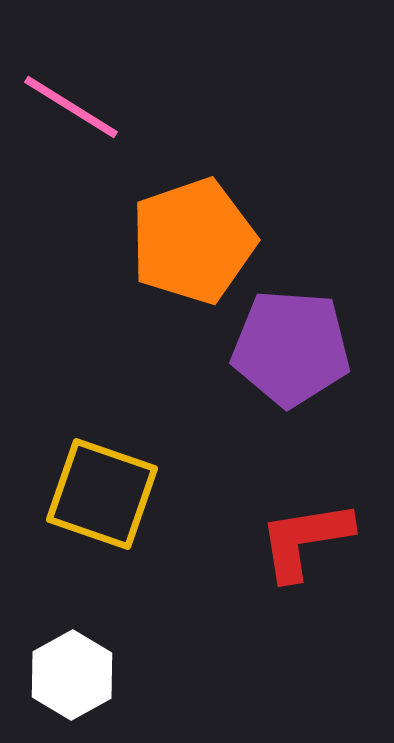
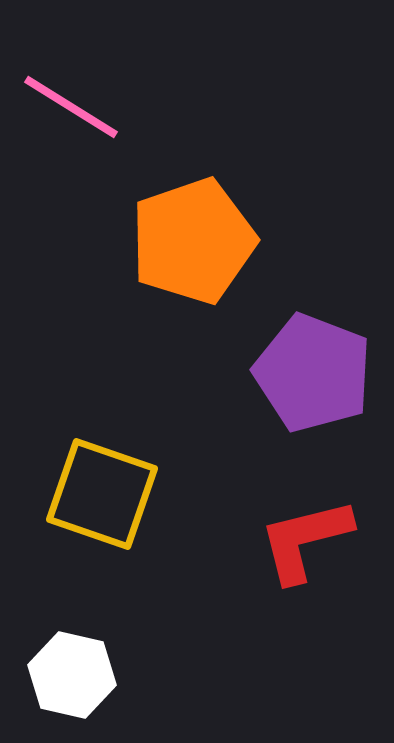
purple pentagon: moved 22 px right, 25 px down; rotated 17 degrees clockwise
red L-shape: rotated 5 degrees counterclockwise
white hexagon: rotated 18 degrees counterclockwise
